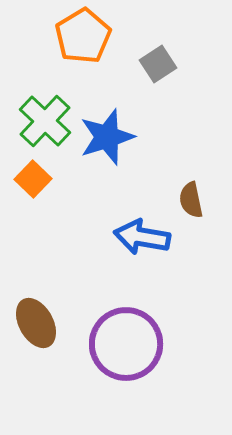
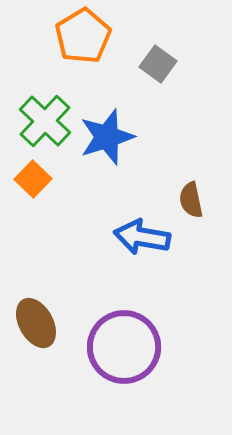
gray square: rotated 21 degrees counterclockwise
purple circle: moved 2 px left, 3 px down
